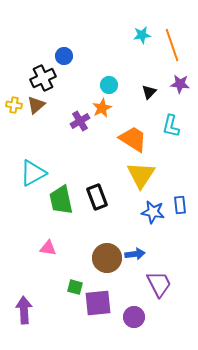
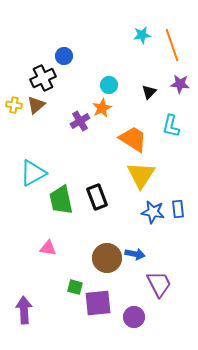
blue rectangle: moved 2 px left, 4 px down
blue arrow: rotated 18 degrees clockwise
